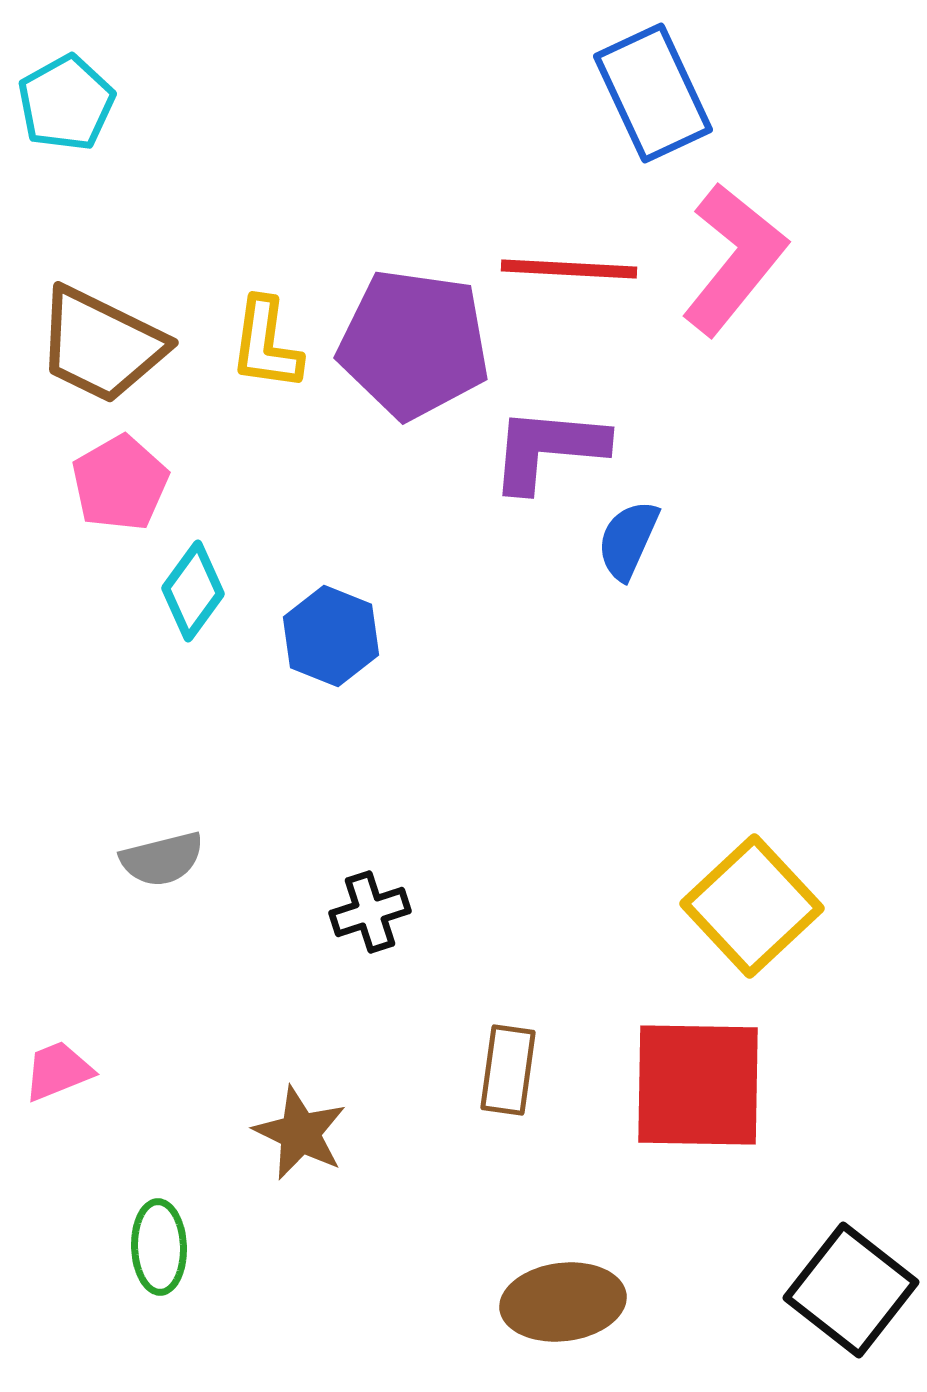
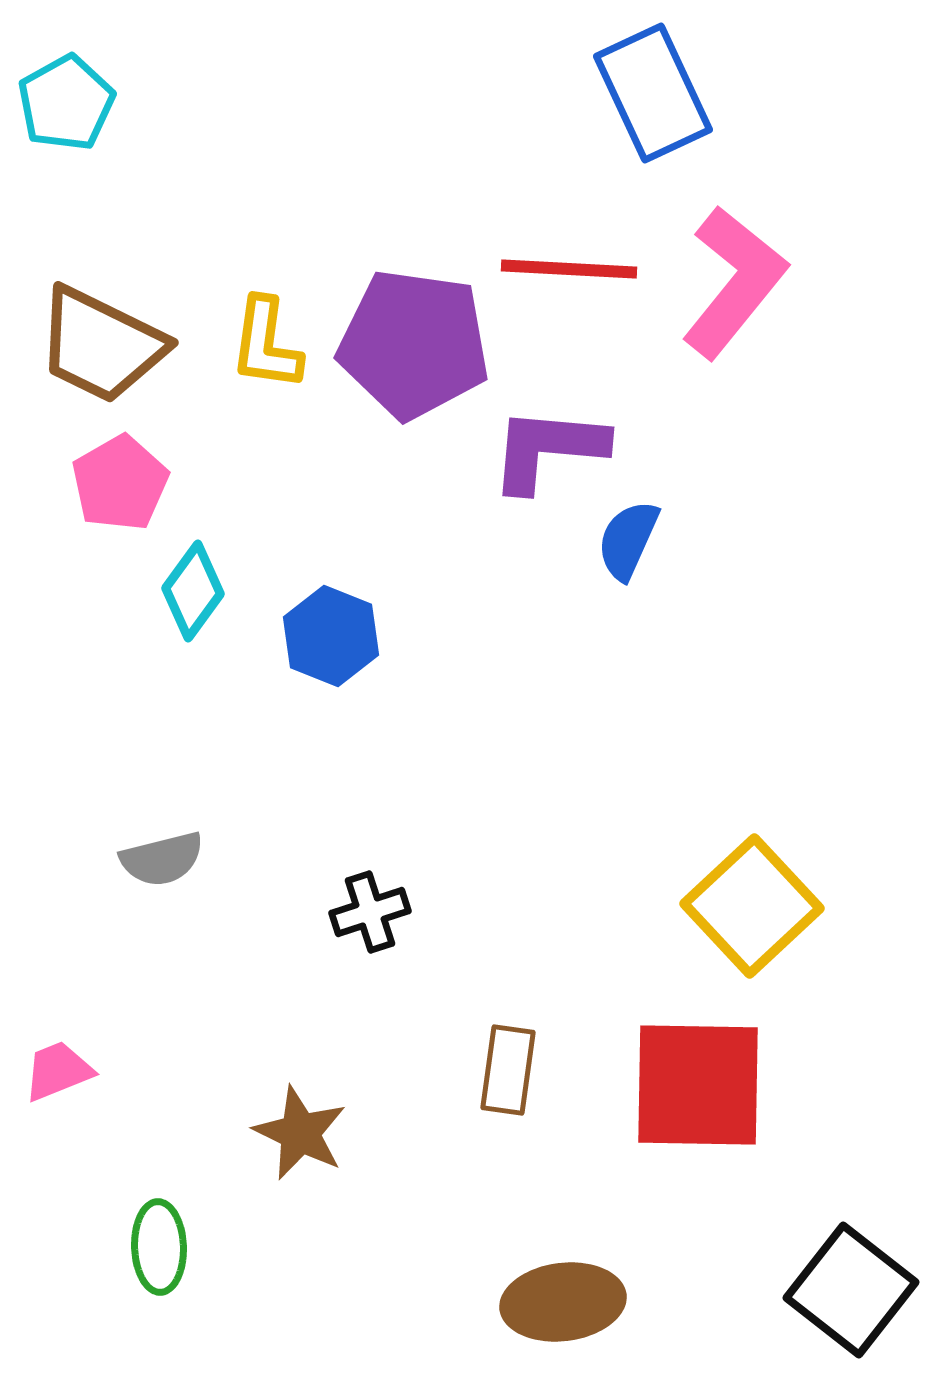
pink L-shape: moved 23 px down
